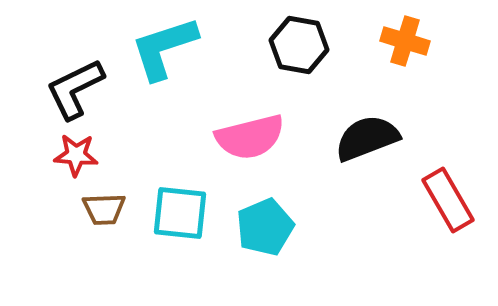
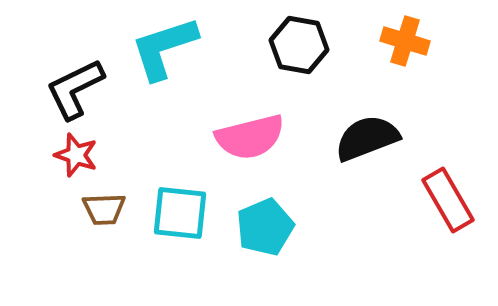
red star: rotated 15 degrees clockwise
